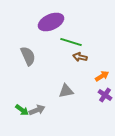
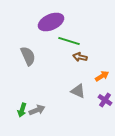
green line: moved 2 px left, 1 px up
gray triangle: moved 12 px right; rotated 35 degrees clockwise
purple cross: moved 5 px down
green arrow: rotated 72 degrees clockwise
